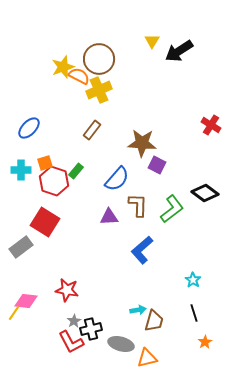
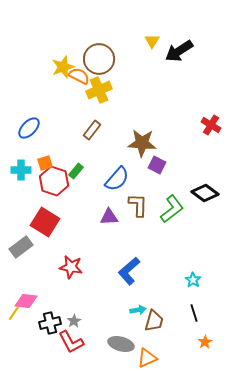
blue L-shape: moved 13 px left, 21 px down
red star: moved 4 px right, 23 px up
black cross: moved 41 px left, 6 px up
orange triangle: rotated 10 degrees counterclockwise
